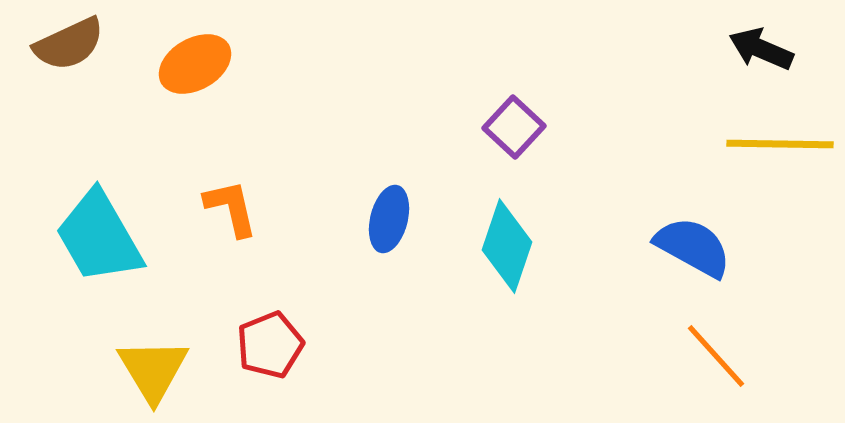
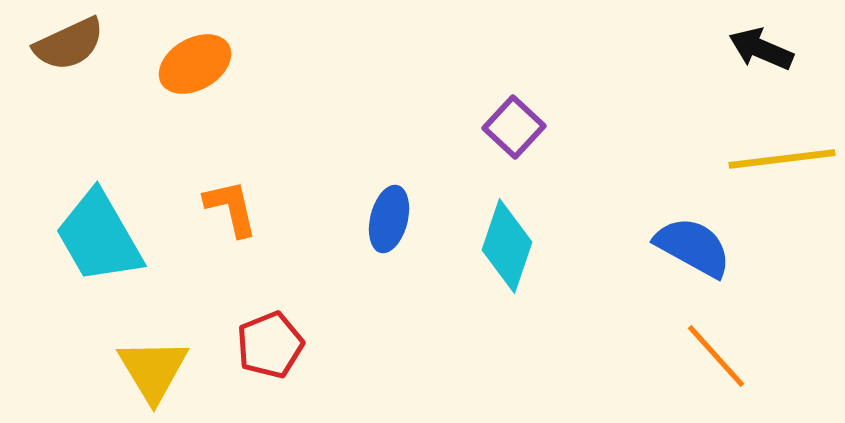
yellow line: moved 2 px right, 15 px down; rotated 8 degrees counterclockwise
